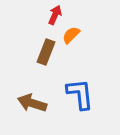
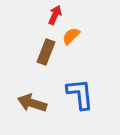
orange semicircle: moved 1 px down
